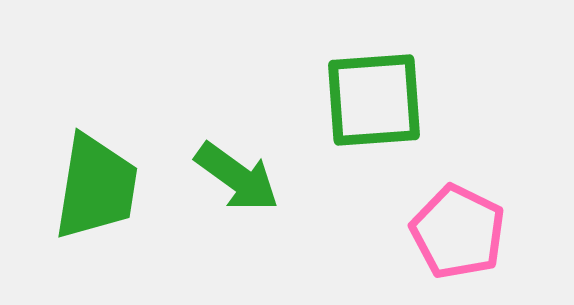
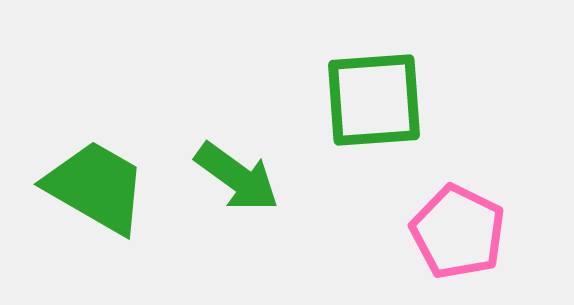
green trapezoid: rotated 69 degrees counterclockwise
